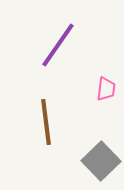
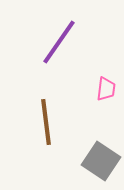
purple line: moved 1 px right, 3 px up
gray square: rotated 12 degrees counterclockwise
